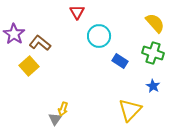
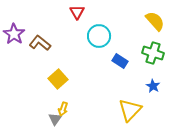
yellow semicircle: moved 2 px up
yellow square: moved 29 px right, 13 px down
